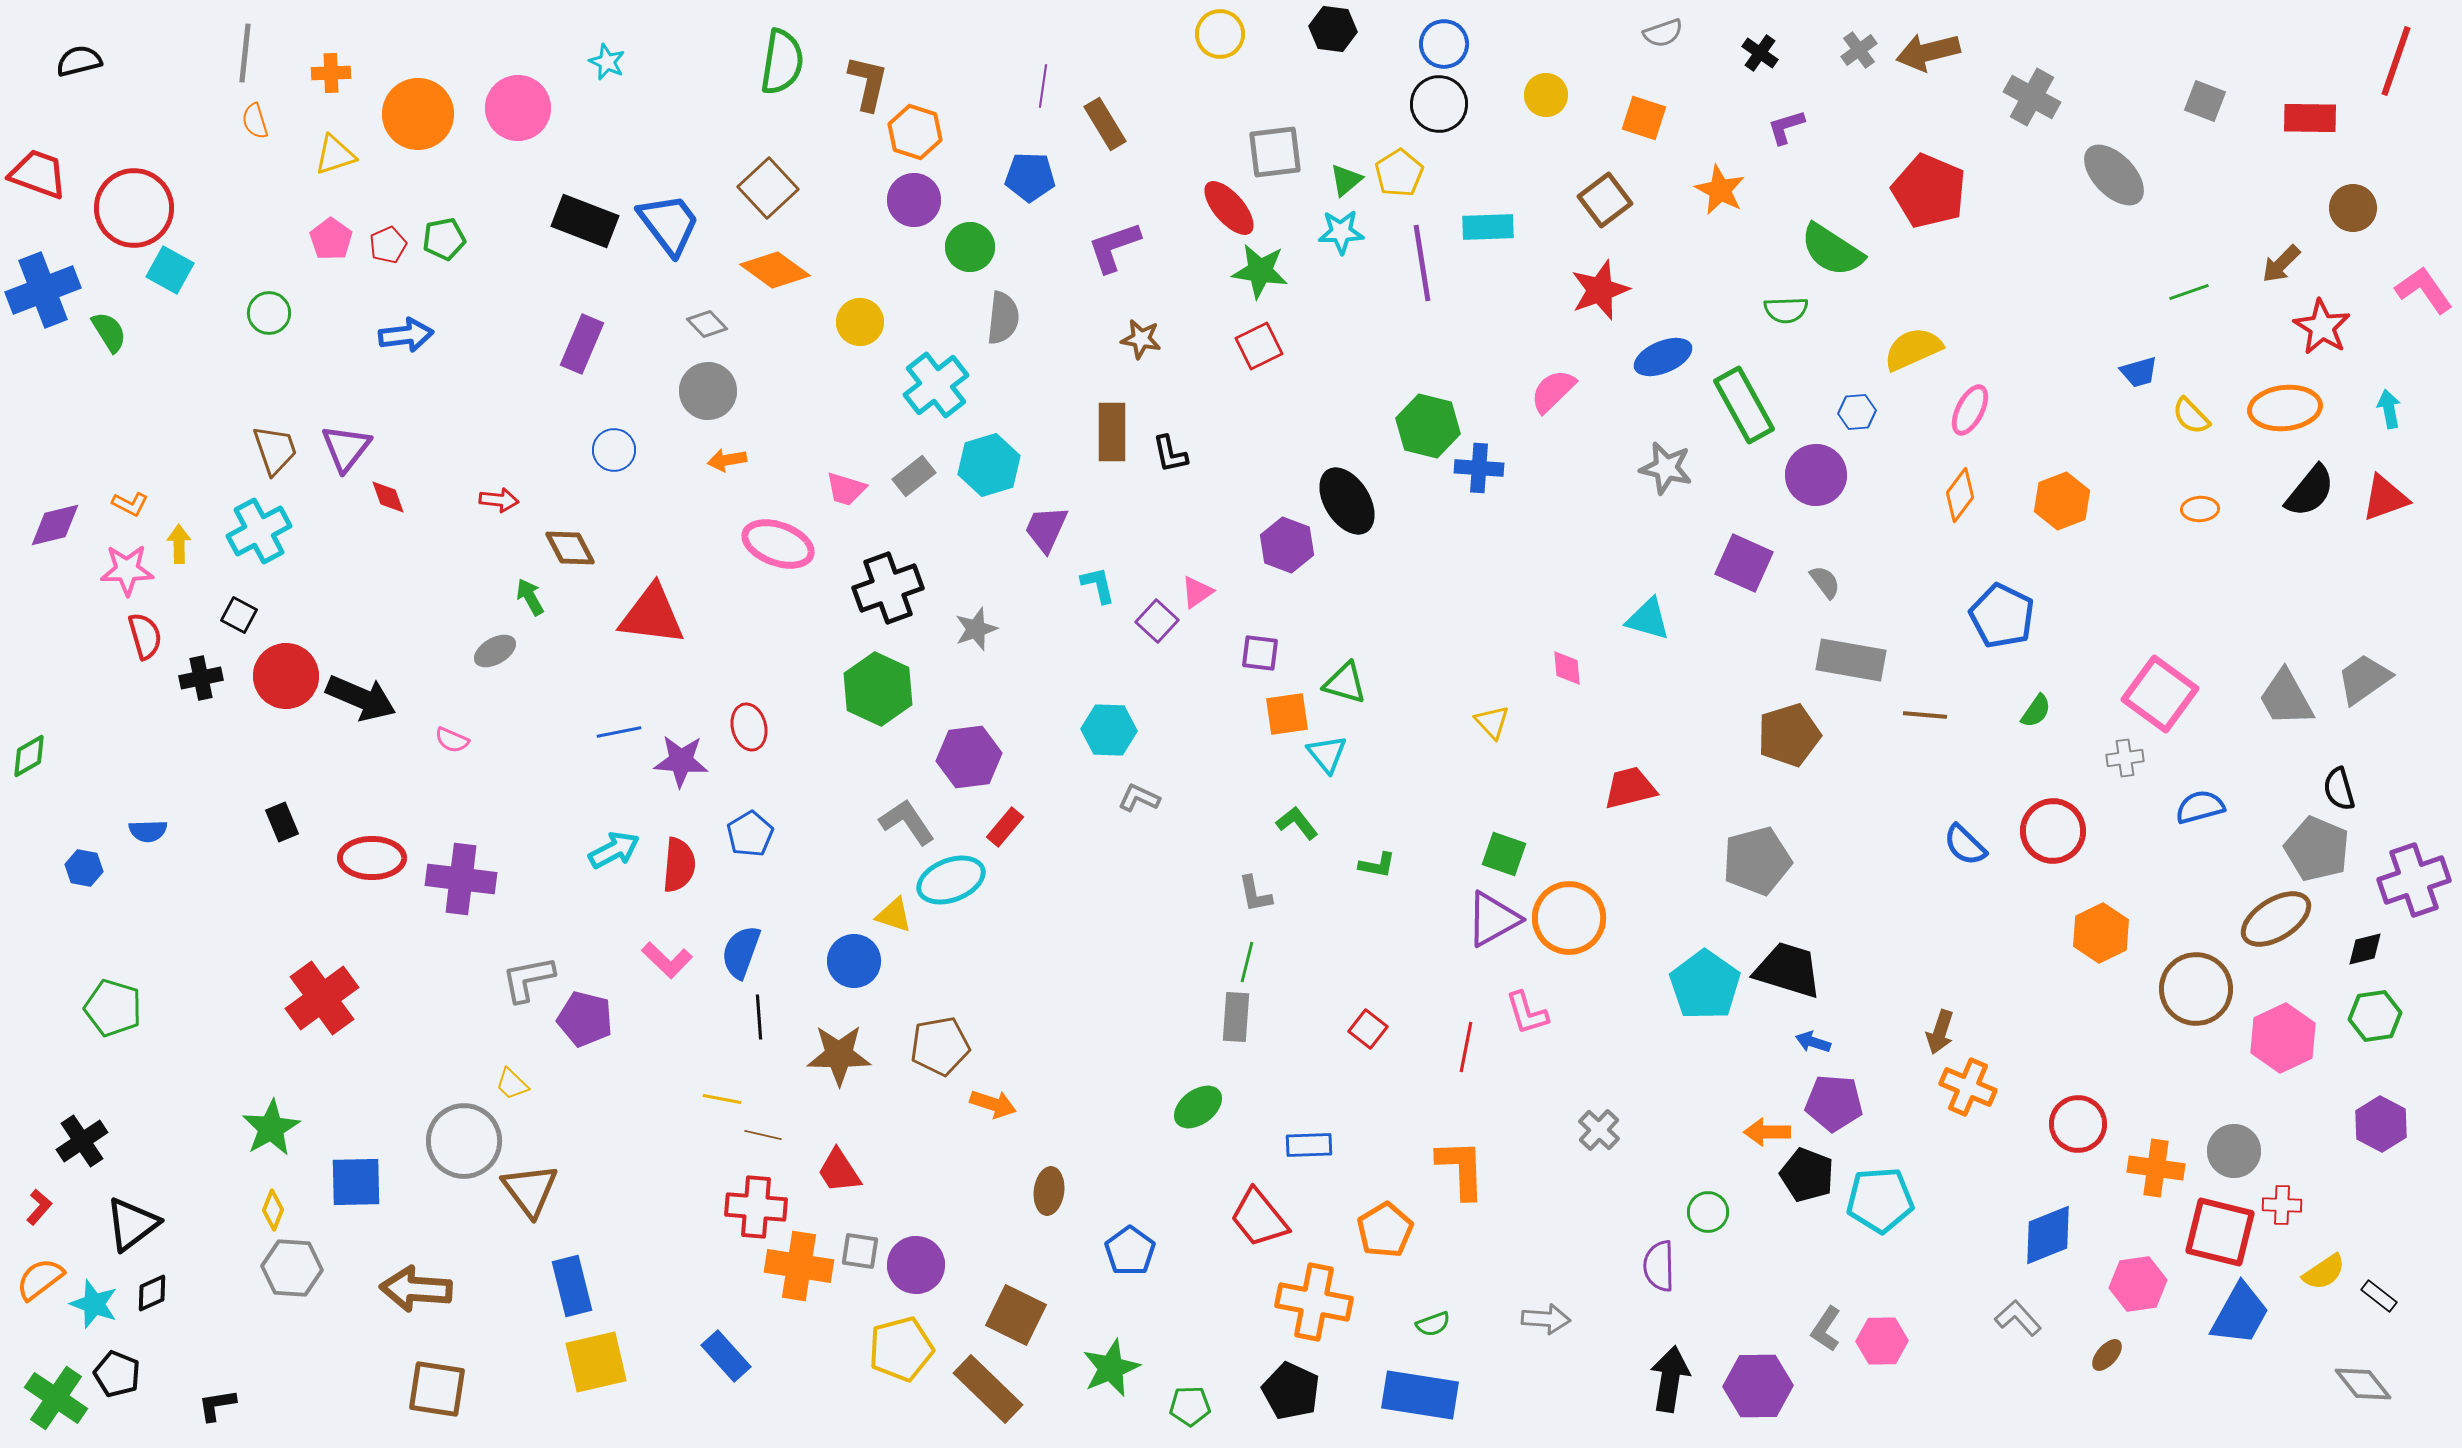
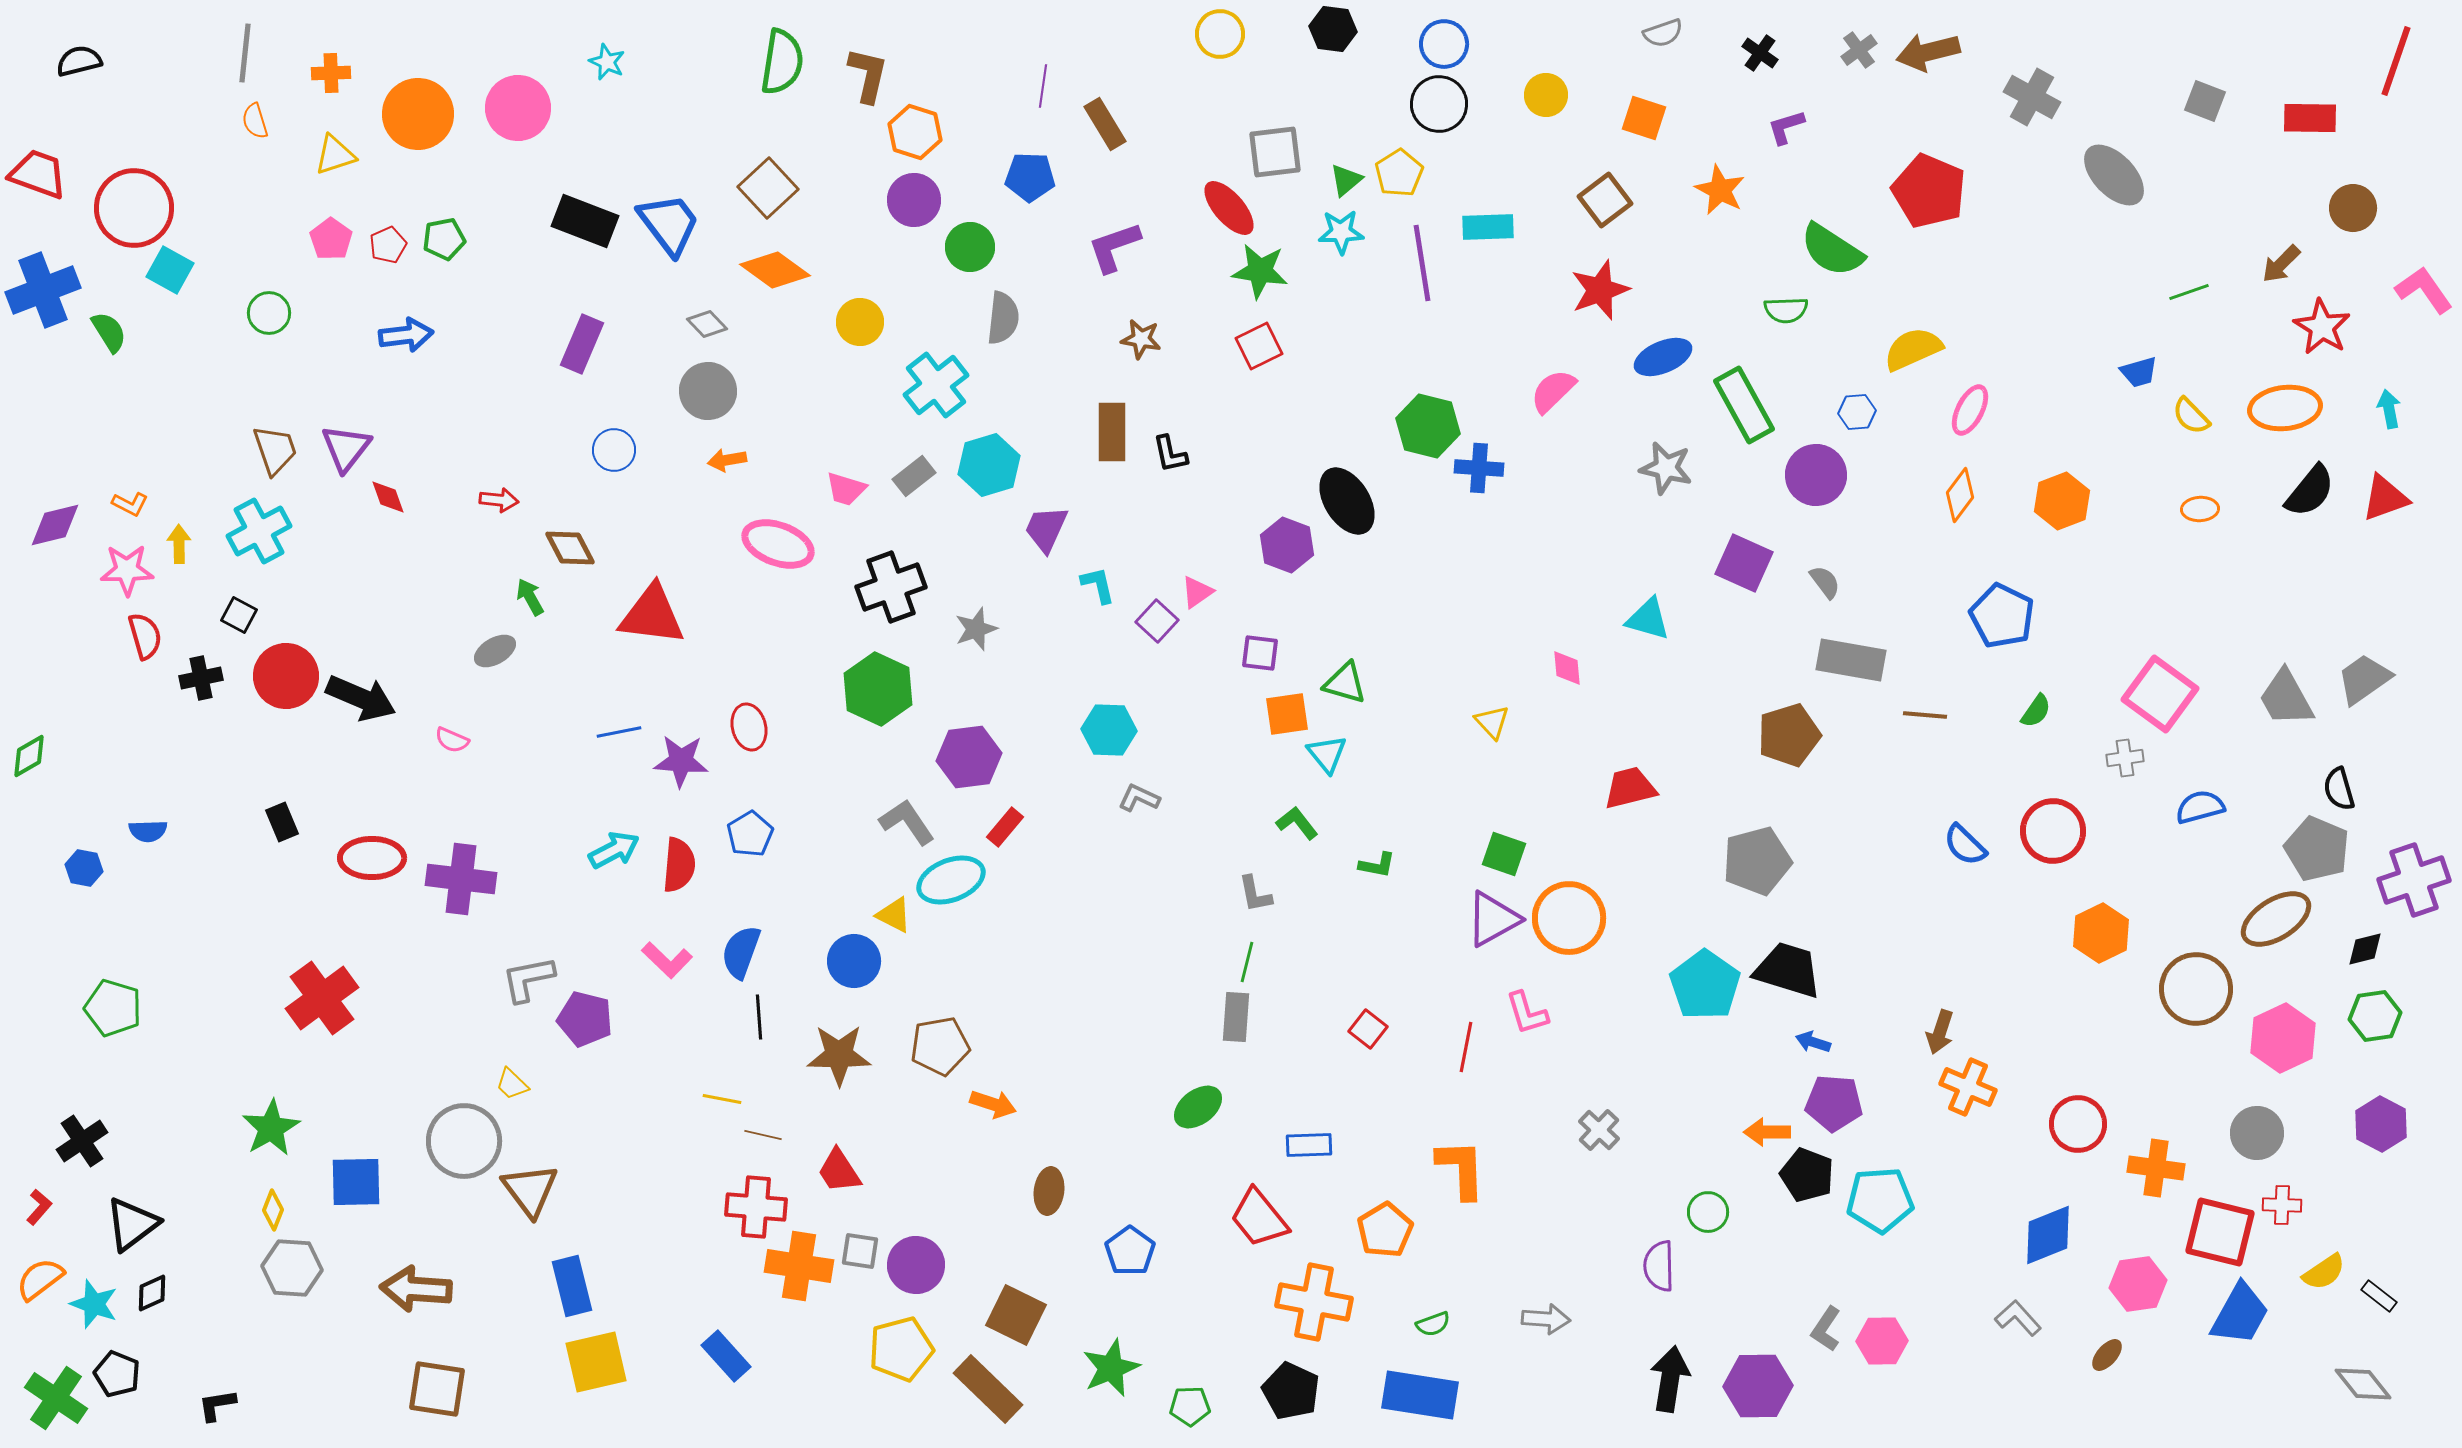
brown L-shape at (868, 83): moved 8 px up
black cross at (888, 588): moved 3 px right, 1 px up
yellow triangle at (894, 915): rotated 9 degrees clockwise
gray circle at (2234, 1151): moved 23 px right, 18 px up
